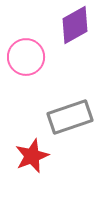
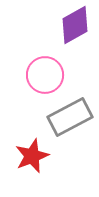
pink circle: moved 19 px right, 18 px down
gray rectangle: rotated 9 degrees counterclockwise
